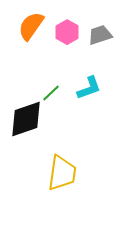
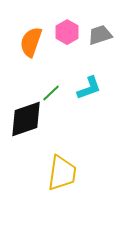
orange semicircle: moved 16 px down; rotated 16 degrees counterclockwise
